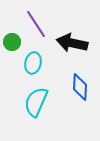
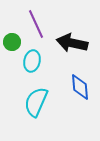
purple line: rotated 8 degrees clockwise
cyan ellipse: moved 1 px left, 2 px up
blue diamond: rotated 8 degrees counterclockwise
